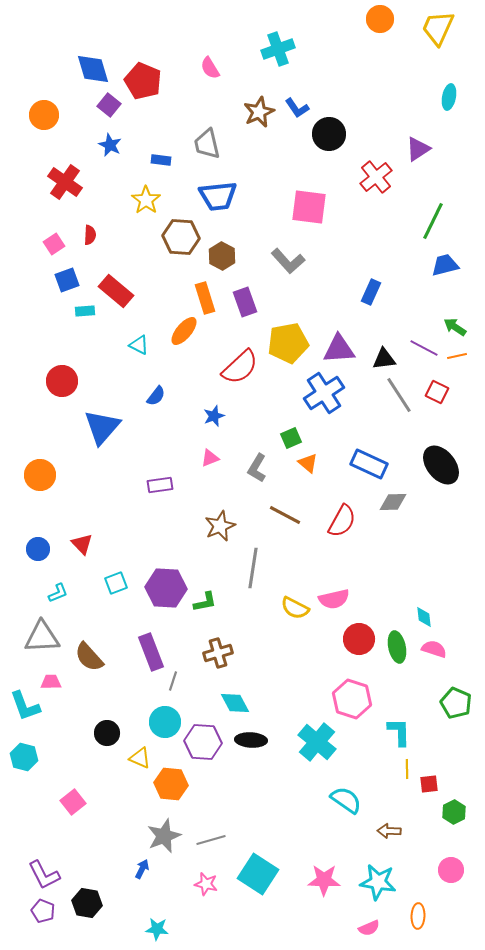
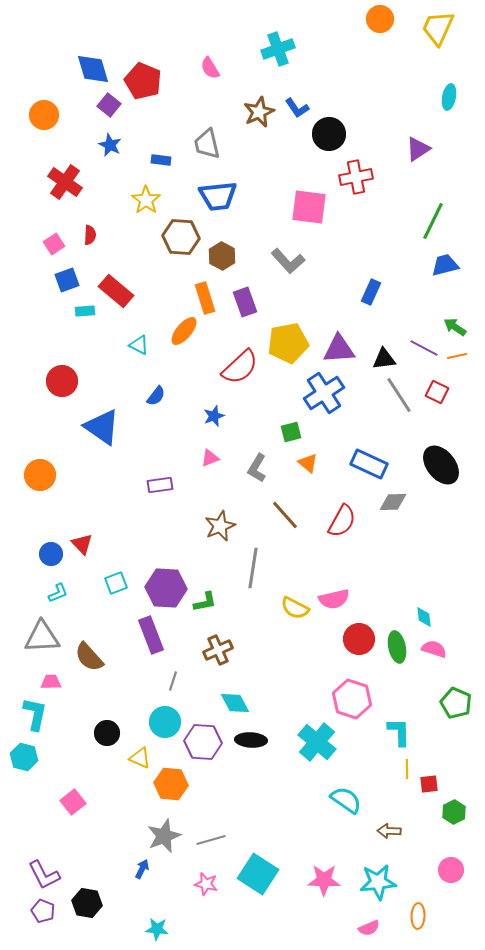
red cross at (376, 177): moved 20 px left; rotated 28 degrees clockwise
blue triangle at (102, 427): rotated 36 degrees counterclockwise
green square at (291, 438): moved 6 px up; rotated 10 degrees clockwise
brown line at (285, 515): rotated 20 degrees clockwise
blue circle at (38, 549): moved 13 px right, 5 px down
purple rectangle at (151, 652): moved 17 px up
brown cross at (218, 653): moved 3 px up; rotated 8 degrees counterclockwise
cyan L-shape at (25, 706): moved 10 px right, 8 px down; rotated 148 degrees counterclockwise
cyan star at (378, 882): rotated 15 degrees counterclockwise
